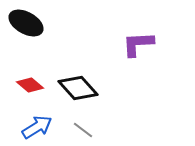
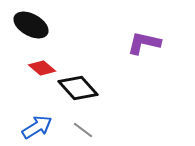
black ellipse: moved 5 px right, 2 px down
purple L-shape: moved 6 px right, 1 px up; rotated 16 degrees clockwise
red diamond: moved 12 px right, 17 px up
